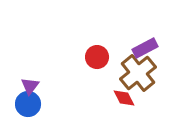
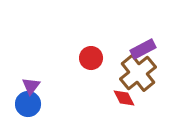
purple rectangle: moved 2 px left, 1 px down
red circle: moved 6 px left, 1 px down
purple triangle: moved 1 px right
